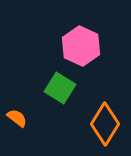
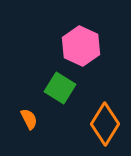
orange semicircle: moved 12 px right, 1 px down; rotated 25 degrees clockwise
